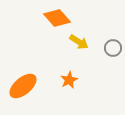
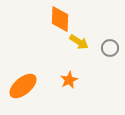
orange diamond: moved 3 px right, 1 px down; rotated 44 degrees clockwise
gray circle: moved 3 px left
